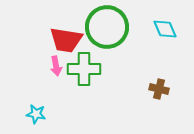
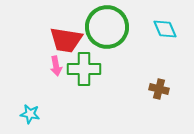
cyan star: moved 6 px left
